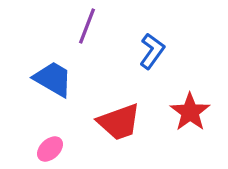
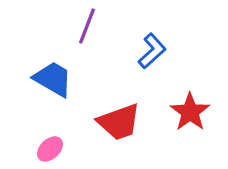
blue L-shape: rotated 12 degrees clockwise
